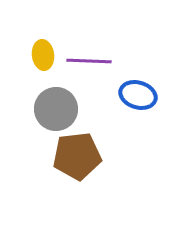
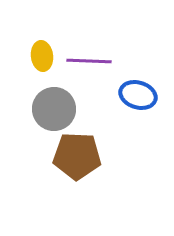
yellow ellipse: moved 1 px left, 1 px down
gray circle: moved 2 px left
brown pentagon: rotated 9 degrees clockwise
